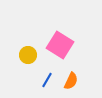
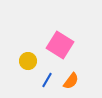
yellow circle: moved 6 px down
orange semicircle: rotated 12 degrees clockwise
